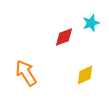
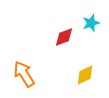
orange arrow: moved 2 px left, 1 px down
